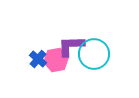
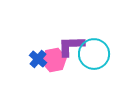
pink hexagon: moved 2 px left
